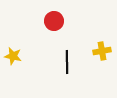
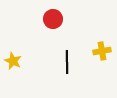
red circle: moved 1 px left, 2 px up
yellow star: moved 5 px down; rotated 12 degrees clockwise
